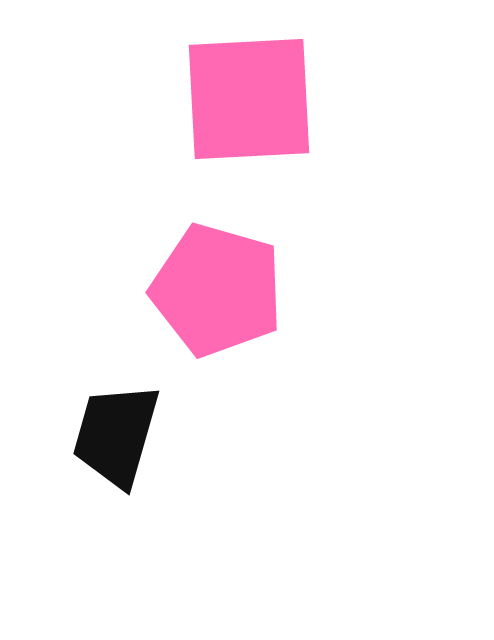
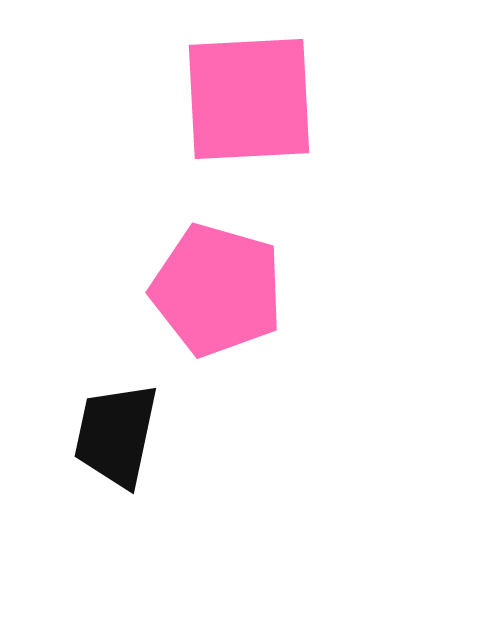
black trapezoid: rotated 4 degrees counterclockwise
